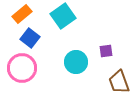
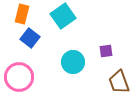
orange rectangle: rotated 36 degrees counterclockwise
cyan circle: moved 3 px left
pink circle: moved 3 px left, 9 px down
